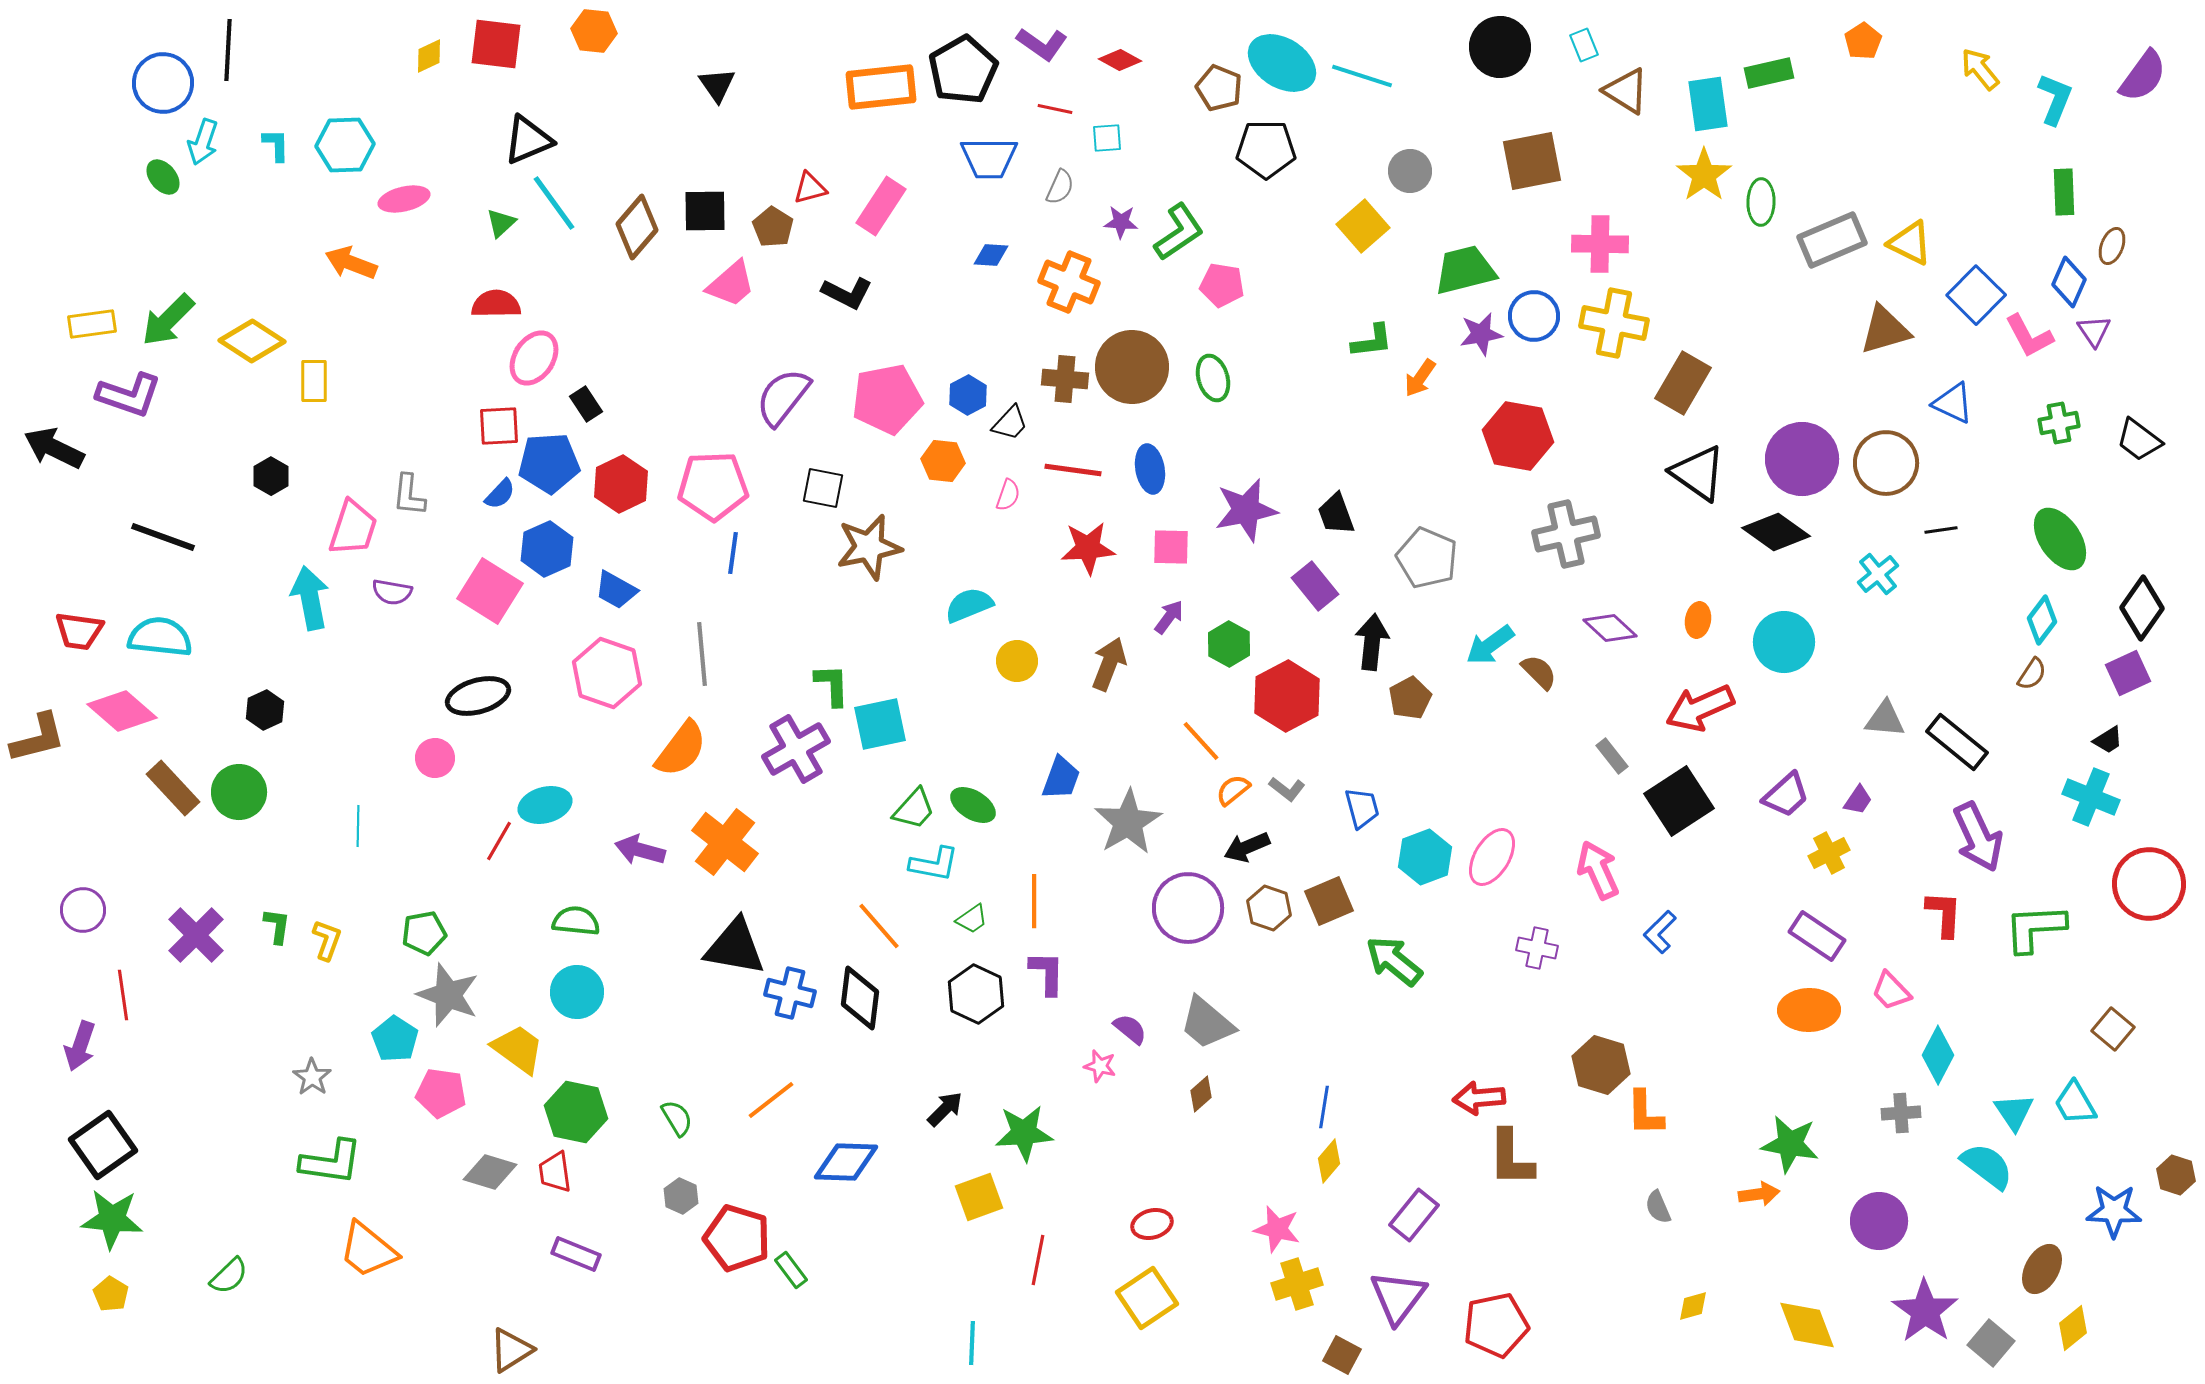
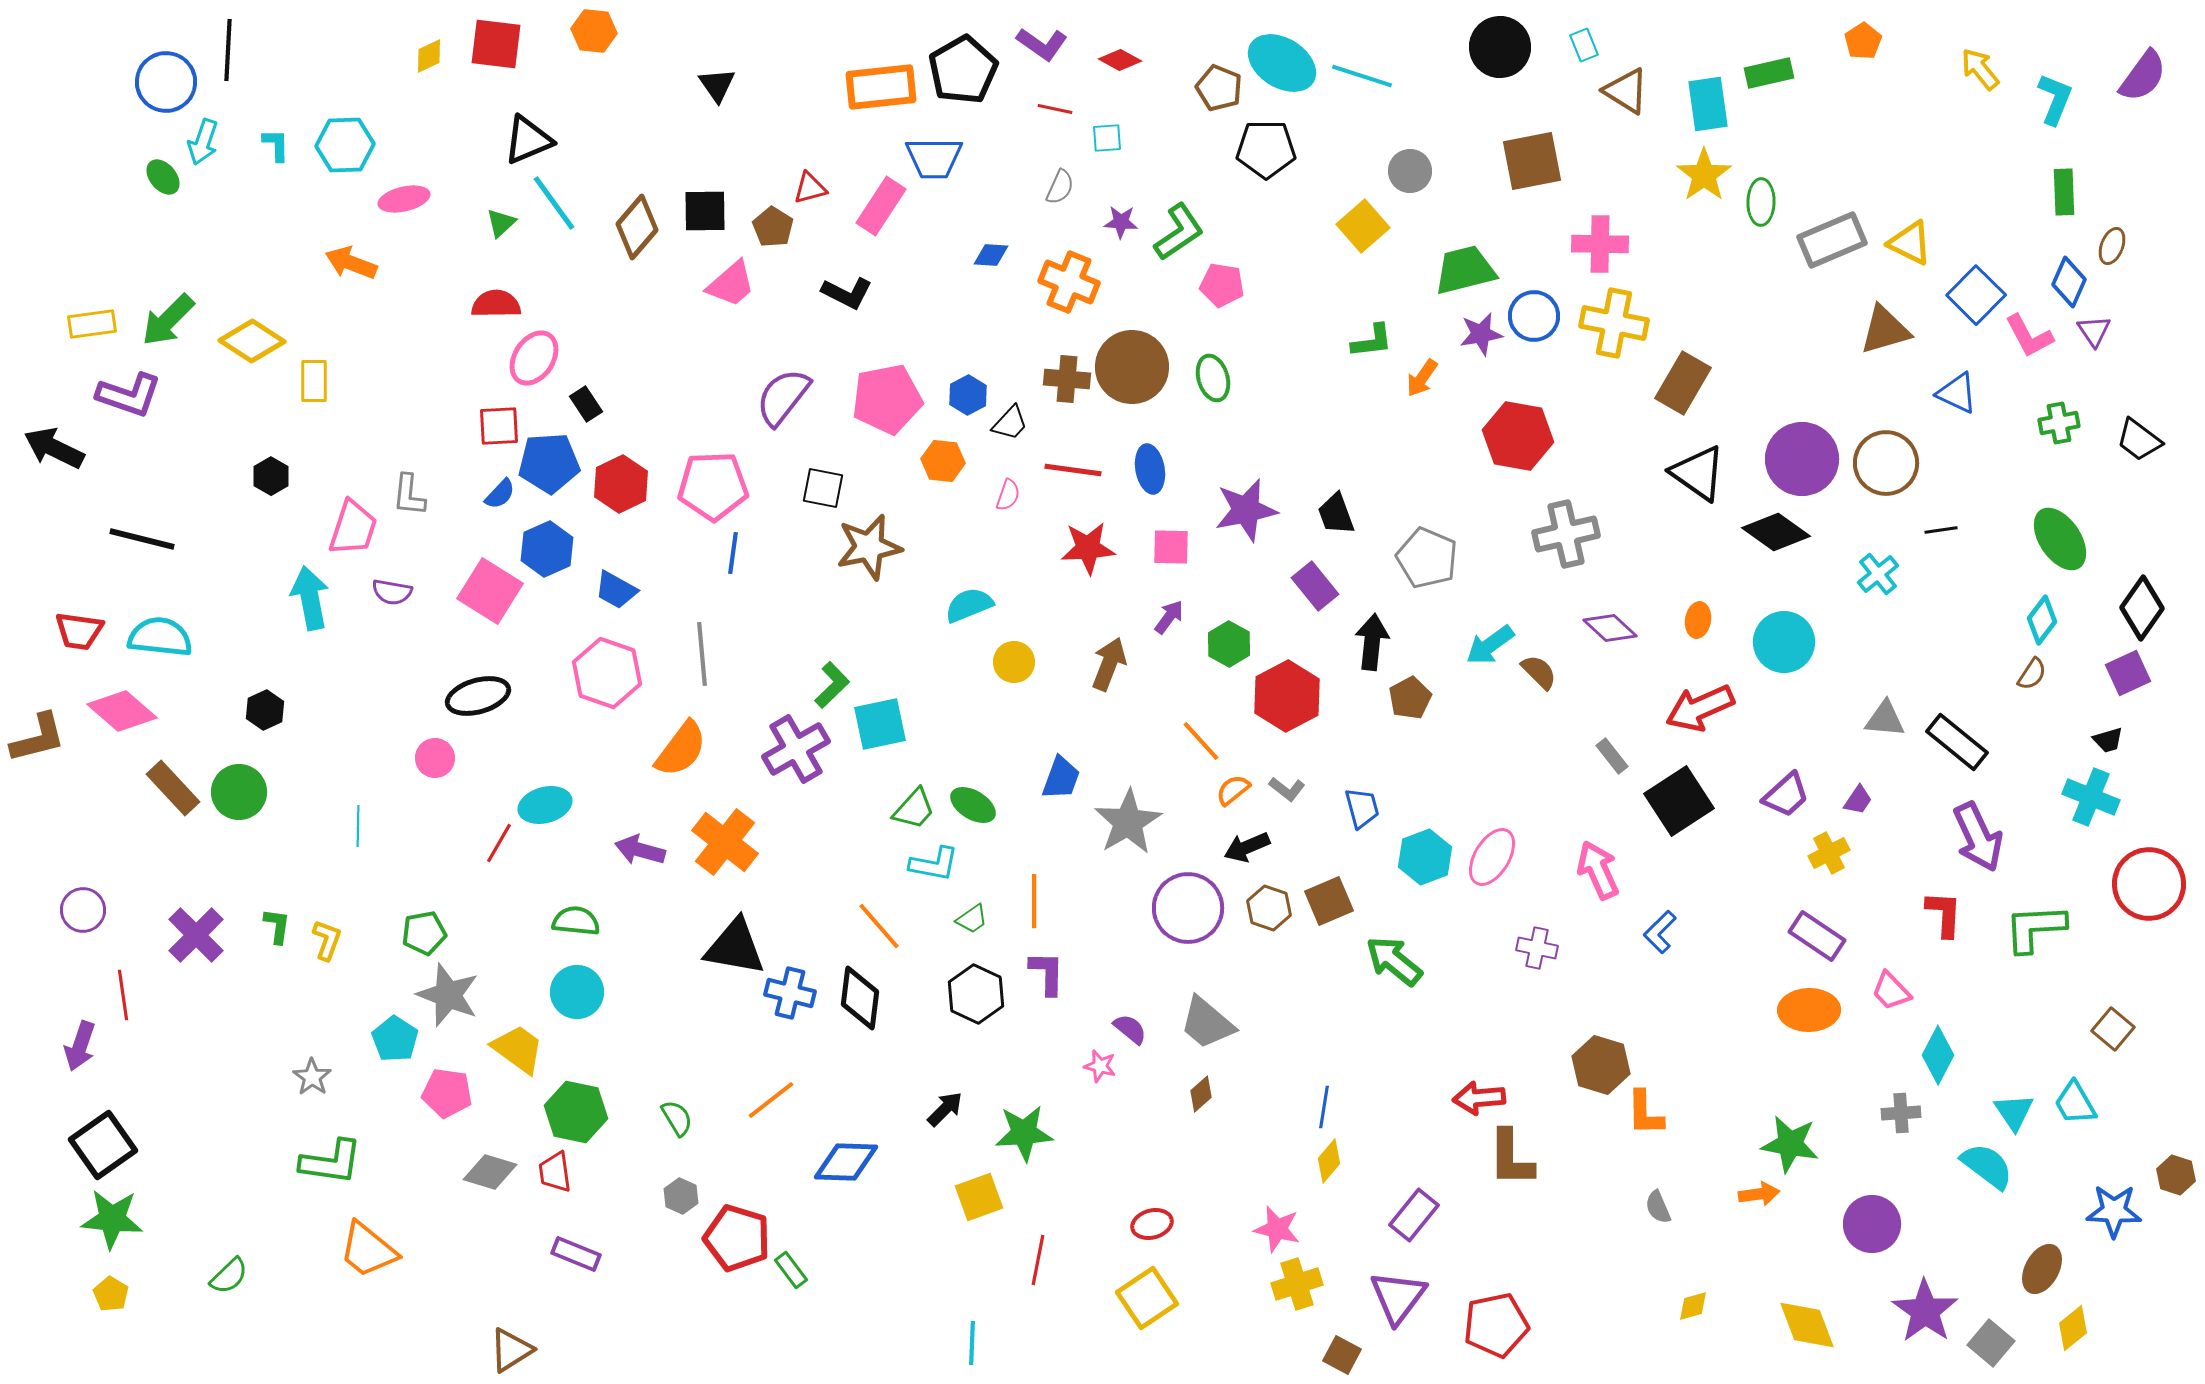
blue circle at (163, 83): moved 3 px right, 1 px up
blue trapezoid at (989, 158): moved 55 px left
orange arrow at (1420, 378): moved 2 px right
brown cross at (1065, 379): moved 2 px right
blue triangle at (1953, 403): moved 4 px right, 10 px up
black line at (163, 537): moved 21 px left, 2 px down; rotated 6 degrees counterclockwise
yellow circle at (1017, 661): moved 3 px left, 1 px down
green L-shape at (832, 685): rotated 48 degrees clockwise
black trapezoid at (2108, 740): rotated 16 degrees clockwise
red line at (499, 841): moved 2 px down
pink pentagon at (441, 1093): moved 6 px right
purple circle at (1879, 1221): moved 7 px left, 3 px down
